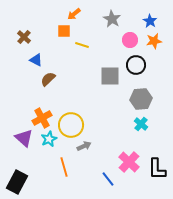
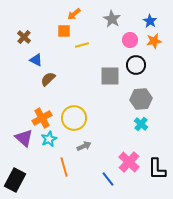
yellow line: rotated 32 degrees counterclockwise
yellow circle: moved 3 px right, 7 px up
black rectangle: moved 2 px left, 2 px up
